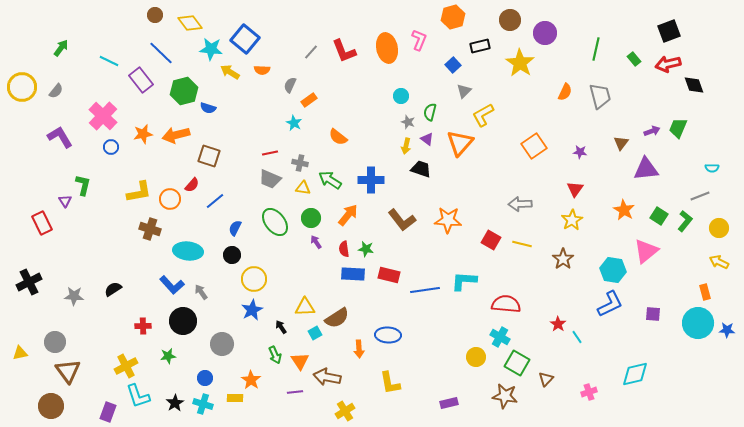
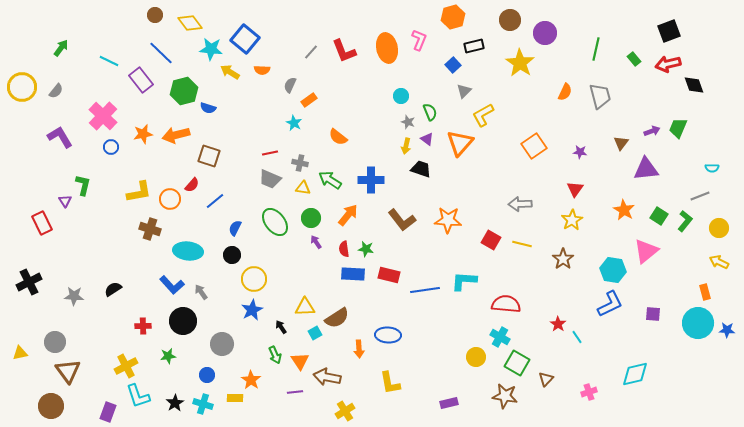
black rectangle at (480, 46): moved 6 px left
green semicircle at (430, 112): rotated 144 degrees clockwise
blue circle at (205, 378): moved 2 px right, 3 px up
